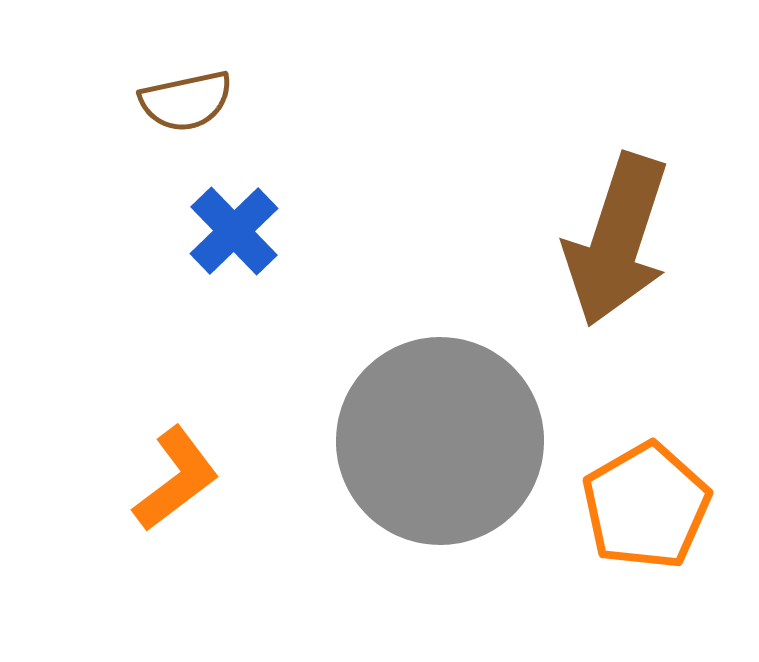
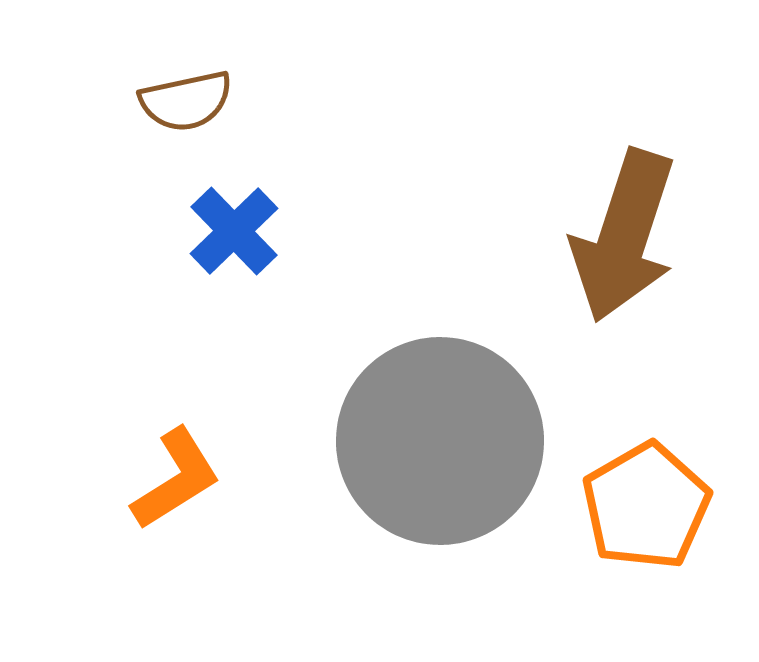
brown arrow: moved 7 px right, 4 px up
orange L-shape: rotated 5 degrees clockwise
